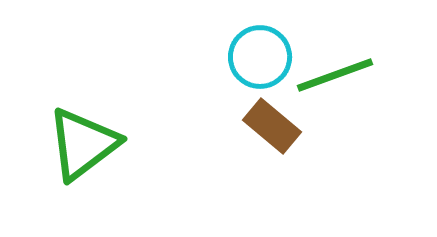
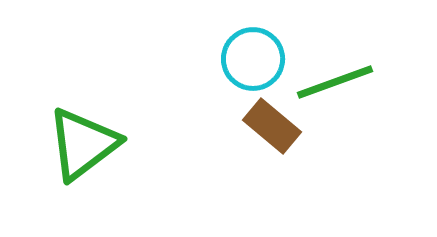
cyan circle: moved 7 px left, 2 px down
green line: moved 7 px down
